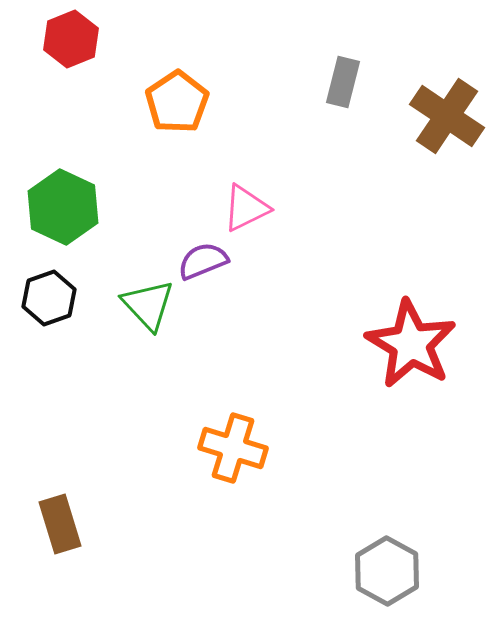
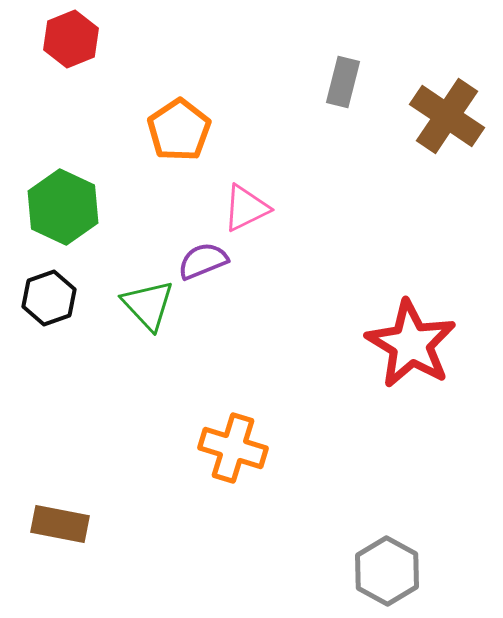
orange pentagon: moved 2 px right, 28 px down
brown rectangle: rotated 62 degrees counterclockwise
